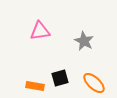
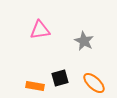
pink triangle: moved 1 px up
